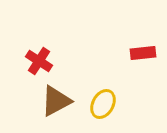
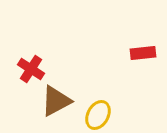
red cross: moved 8 px left, 8 px down
yellow ellipse: moved 5 px left, 11 px down
